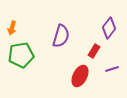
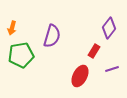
purple semicircle: moved 9 px left
